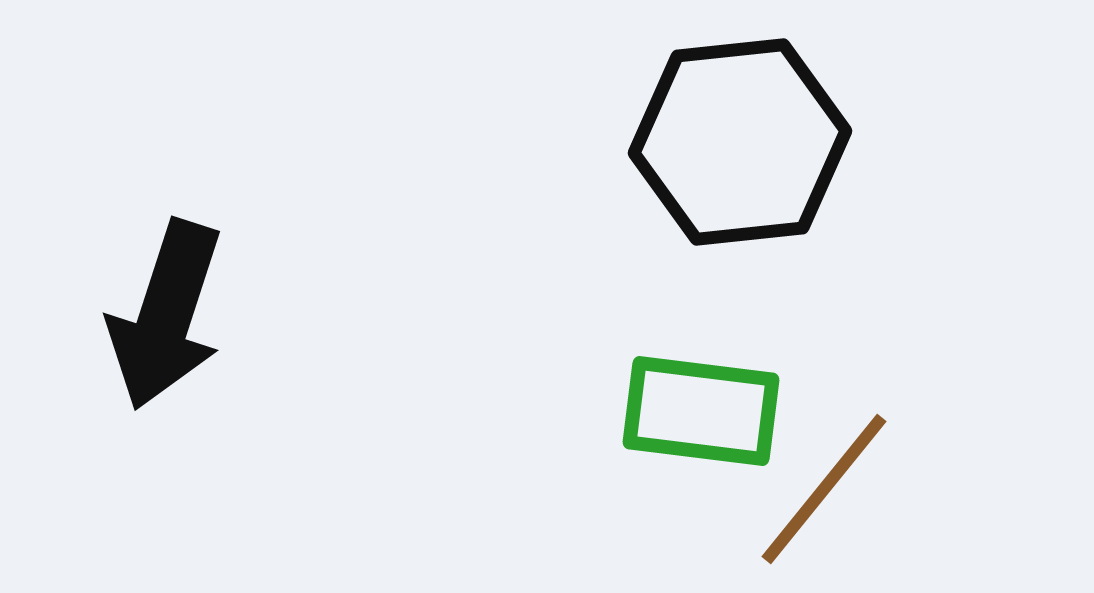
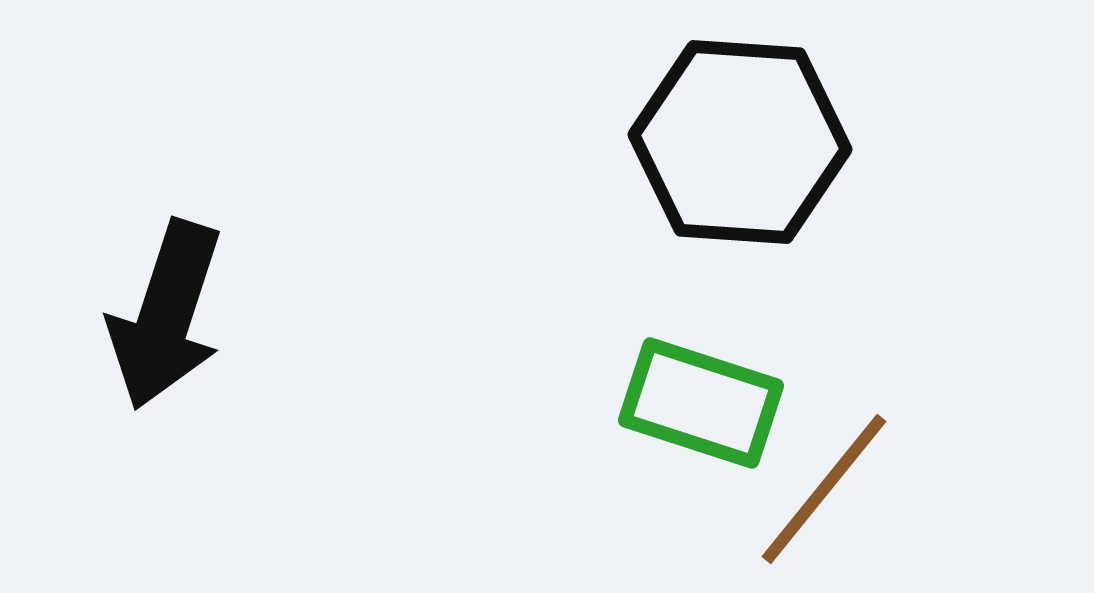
black hexagon: rotated 10 degrees clockwise
green rectangle: moved 8 px up; rotated 11 degrees clockwise
